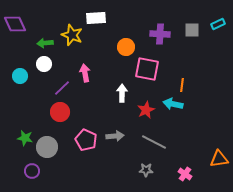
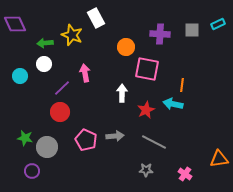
white rectangle: rotated 66 degrees clockwise
